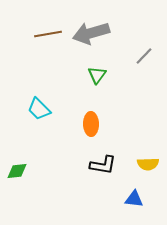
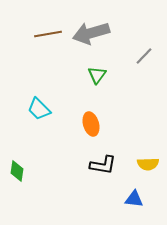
orange ellipse: rotated 15 degrees counterclockwise
green diamond: rotated 75 degrees counterclockwise
